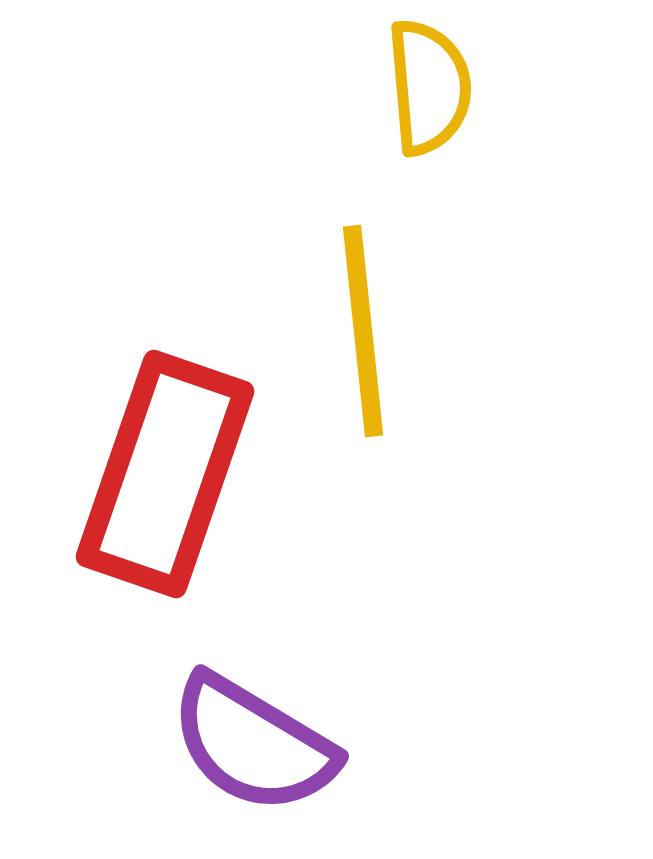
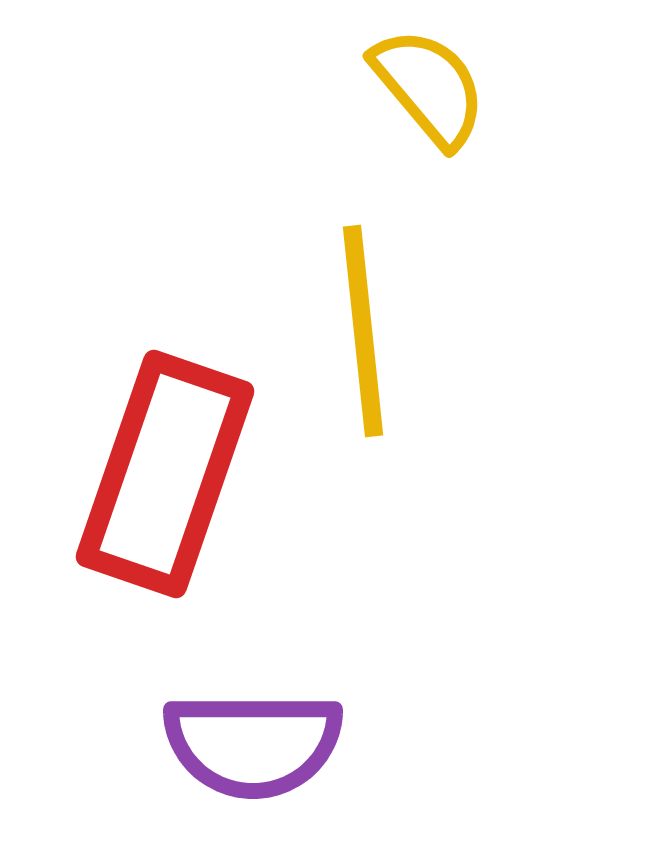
yellow semicircle: rotated 35 degrees counterclockwise
purple semicircle: rotated 31 degrees counterclockwise
